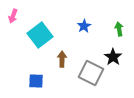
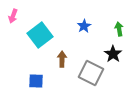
black star: moved 3 px up
